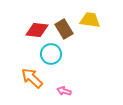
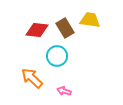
brown rectangle: moved 1 px right, 1 px up
cyan circle: moved 6 px right, 2 px down
